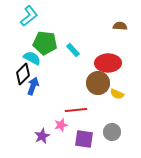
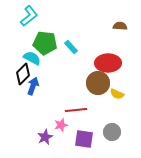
cyan rectangle: moved 2 px left, 3 px up
purple star: moved 3 px right, 1 px down
